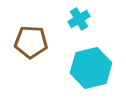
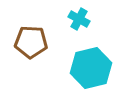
cyan cross: rotated 30 degrees counterclockwise
